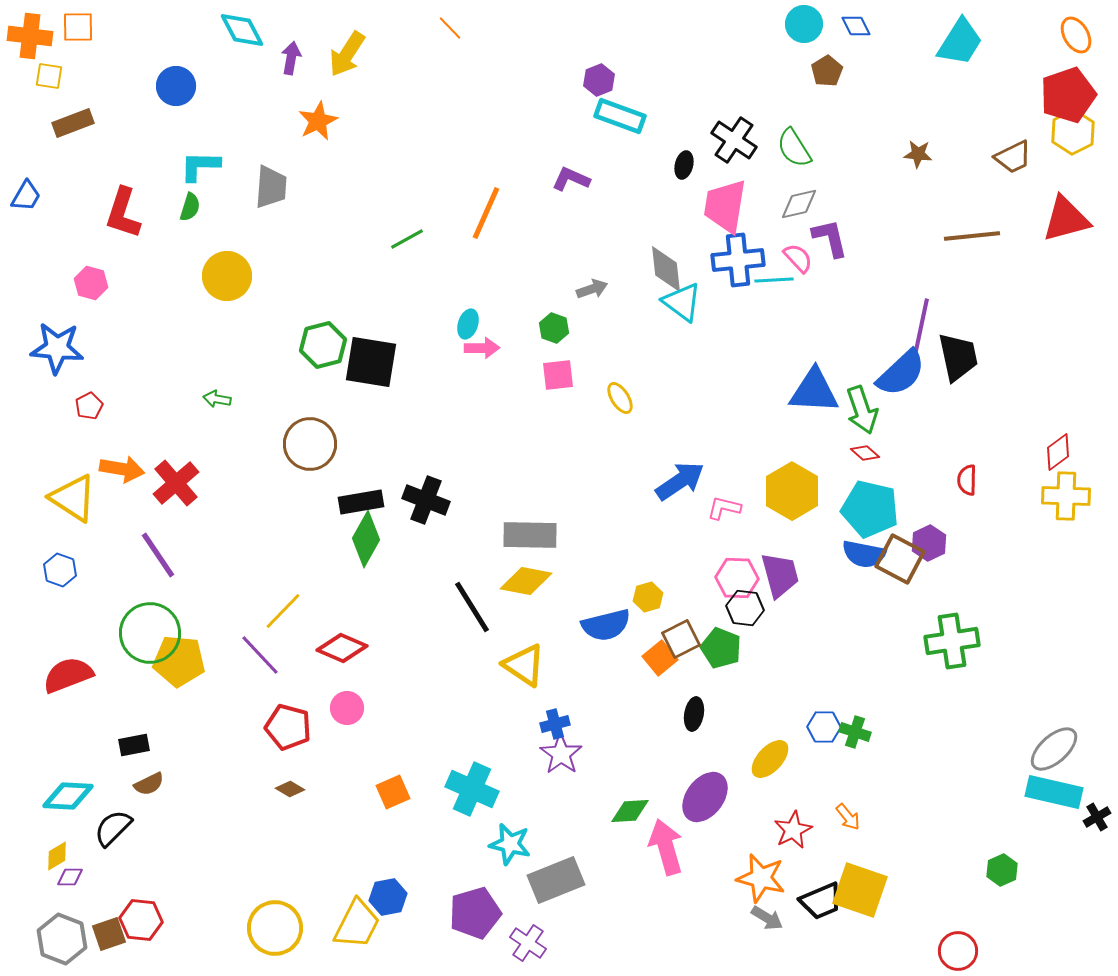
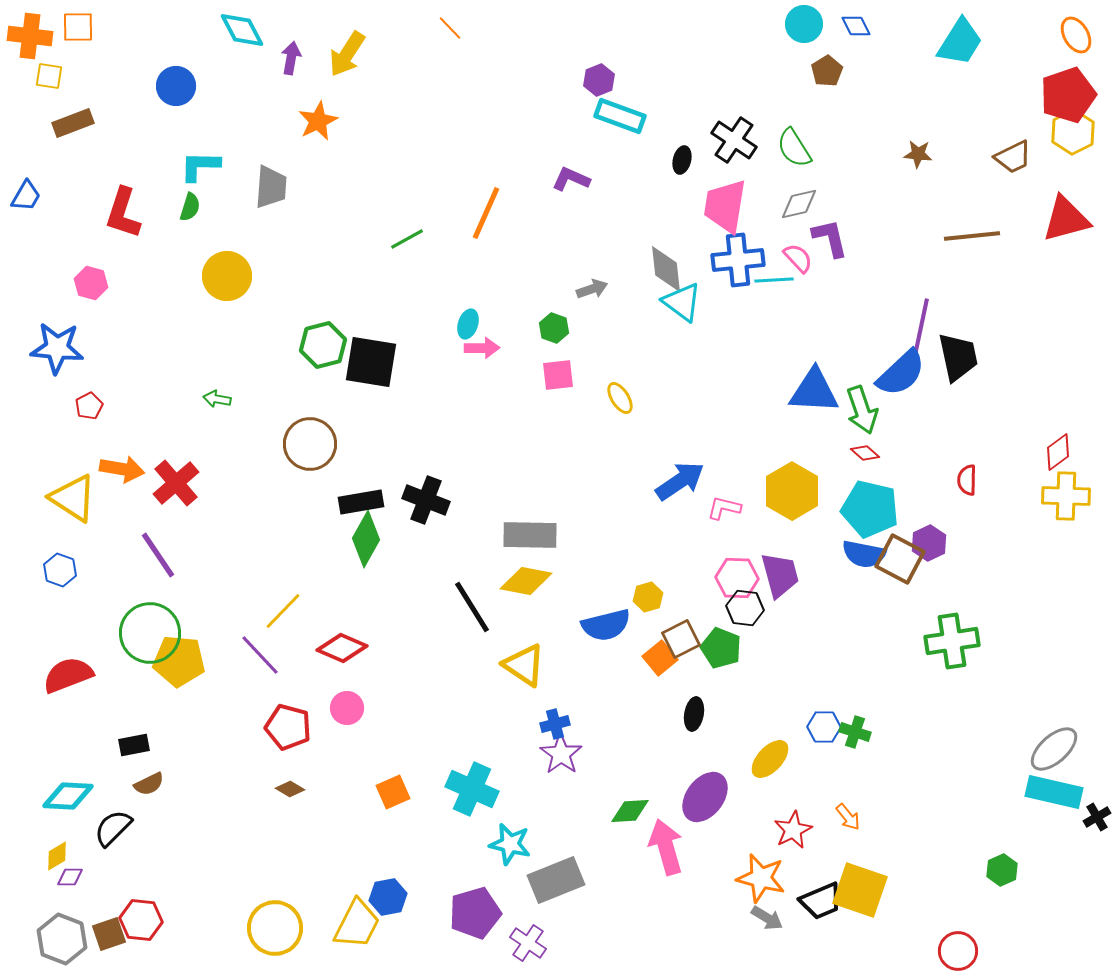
black ellipse at (684, 165): moved 2 px left, 5 px up
